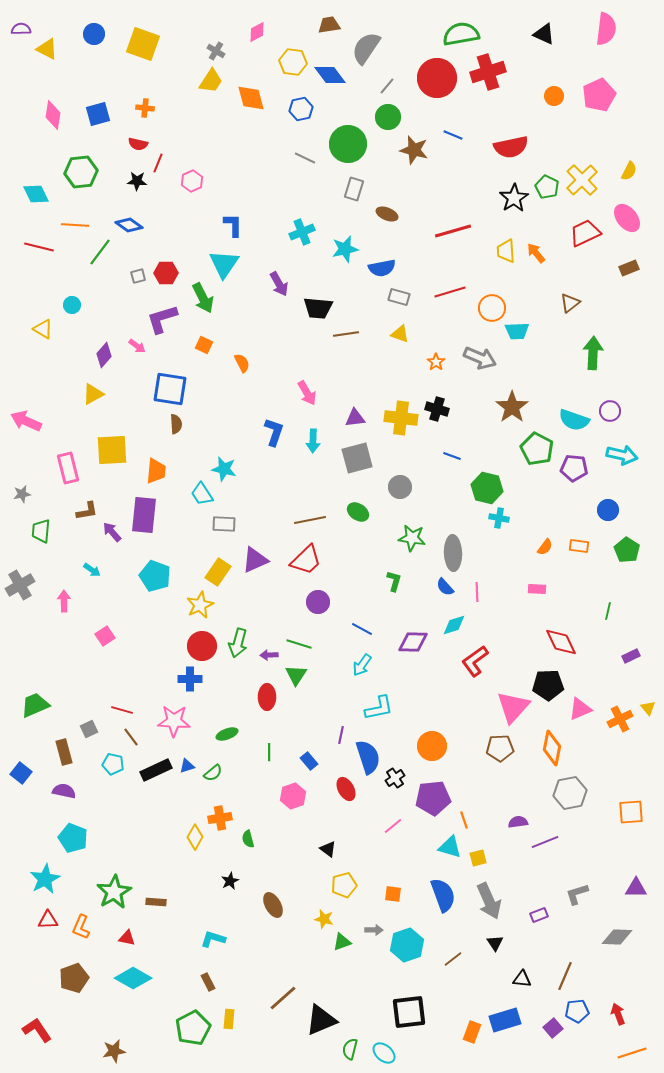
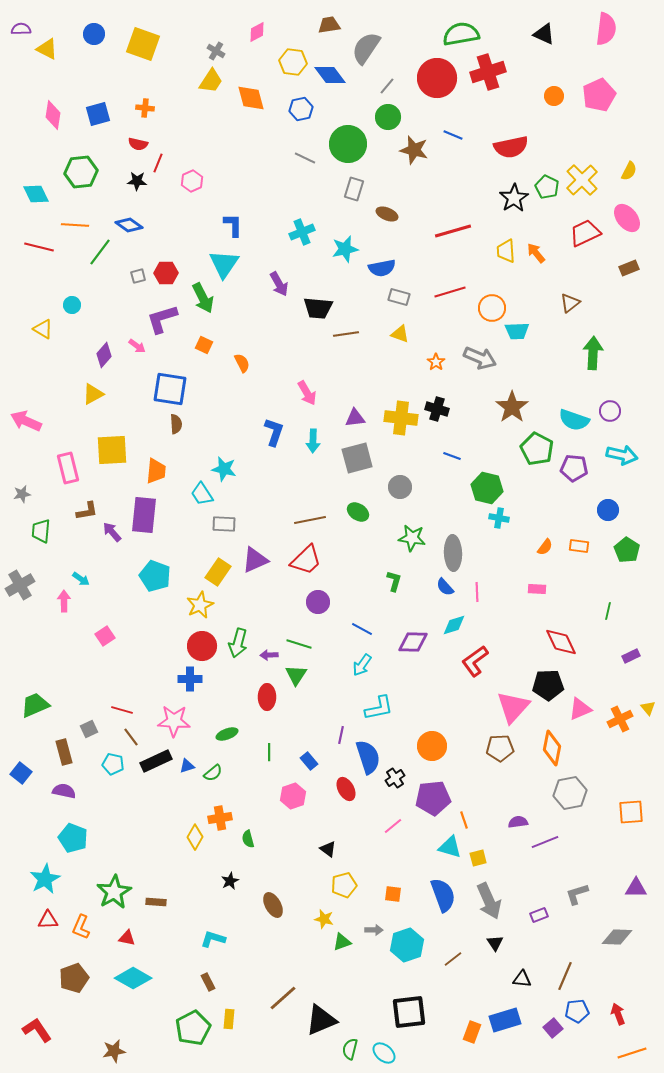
cyan arrow at (92, 570): moved 11 px left, 9 px down
black rectangle at (156, 770): moved 9 px up
